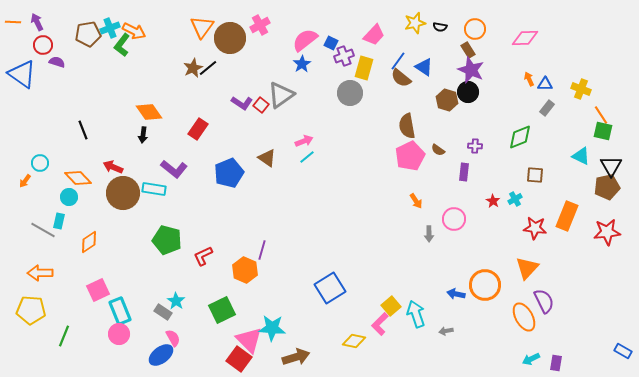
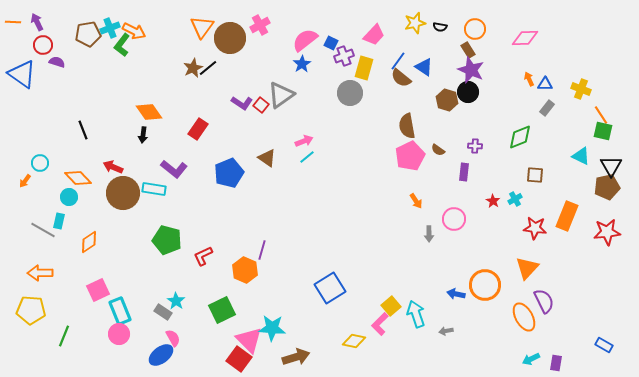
blue rectangle at (623, 351): moved 19 px left, 6 px up
